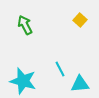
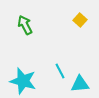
cyan line: moved 2 px down
